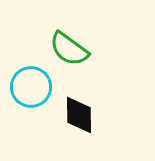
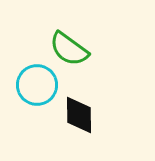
cyan circle: moved 6 px right, 2 px up
